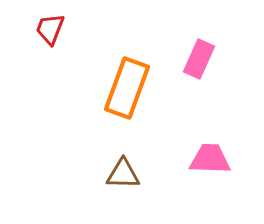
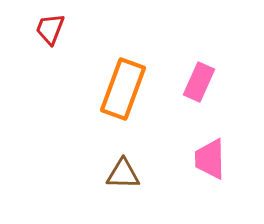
pink rectangle: moved 23 px down
orange rectangle: moved 4 px left, 1 px down
pink trapezoid: rotated 93 degrees counterclockwise
